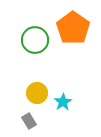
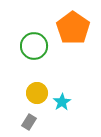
green circle: moved 1 px left, 6 px down
cyan star: moved 1 px left
gray rectangle: moved 1 px down; rotated 63 degrees clockwise
